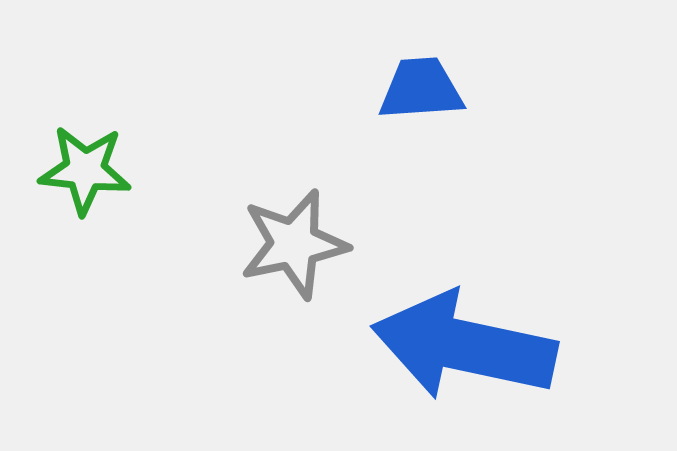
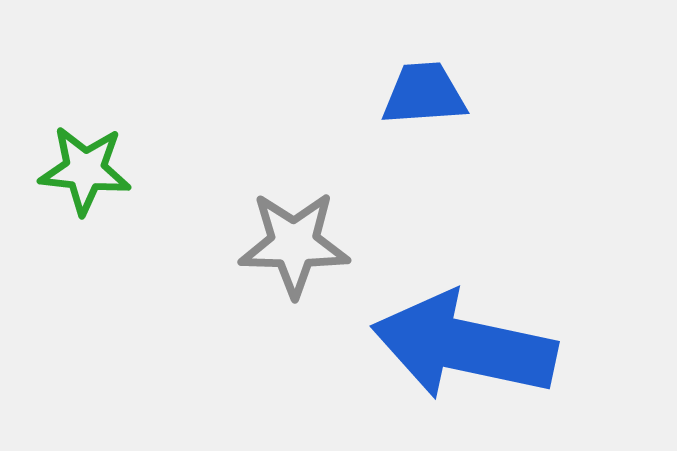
blue trapezoid: moved 3 px right, 5 px down
gray star: rotated 13 degrees clockwise
